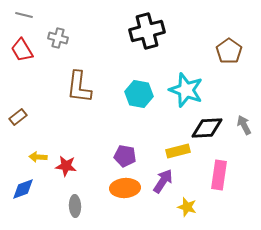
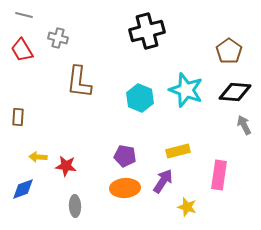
brown L-shape: moved 5 px up
cyan hexagon: moved 1 px right, 4 px down; rotated 12 degrees clockwise
brown rectangle: rotated 48 degrees counterclockwise
black diamond: moved 28 px right, 36 px up; rotated 8 degrees clockwise
